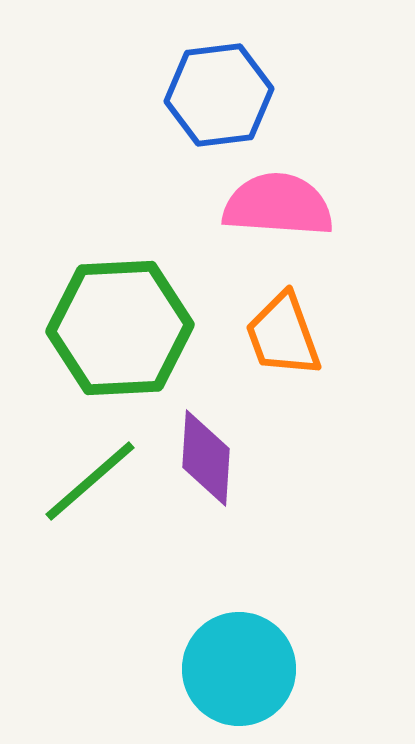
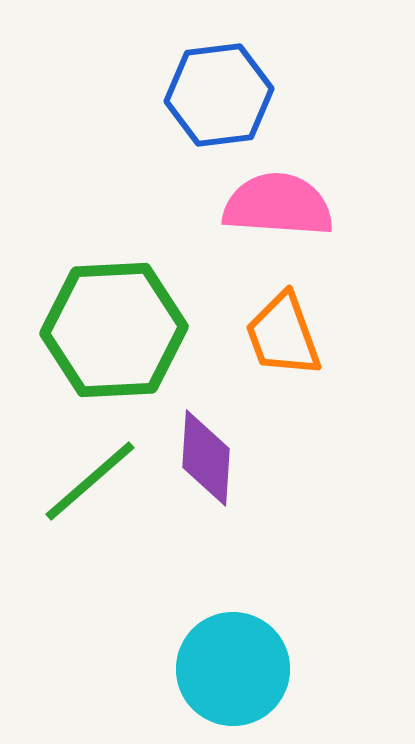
green hexagon: moved 6 px left, 2 px down
cyan circle: moved 6 px left
